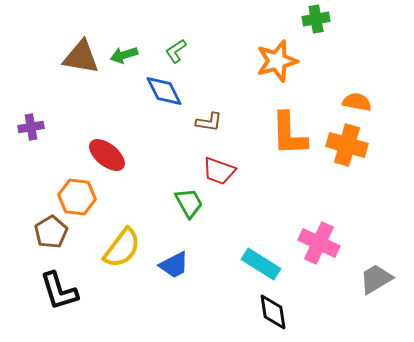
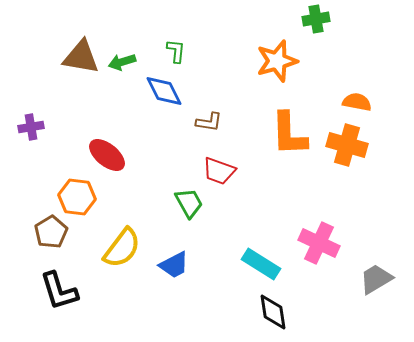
green L-shape: rotated 130 degrees clockwise
green arrow: moved 2 px left, 7 px down
